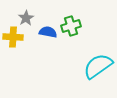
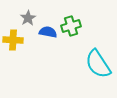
gray star: moved 2 px right
yellow cross: moved 3 px down
cyan semicircle: moved 2 px up; rotated 88 degrees counterclockwise
